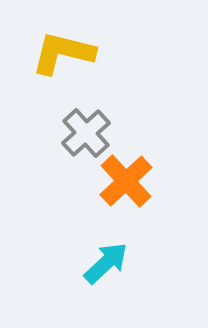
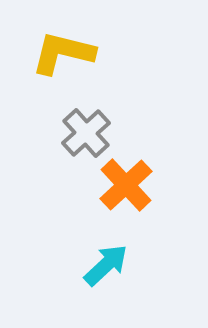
orange cross: moved 4 px down
cyan arrow: moved 2 px down
